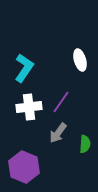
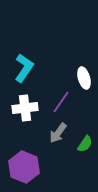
white ellipse: moved 4 px right, 18 px down
white cross: moved 4 px left, 1 px down
green semicircle: rotated 30 degrees clockwise
